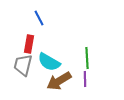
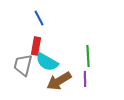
red rectangle: moved 7 px right, 2 px down
green line: moved 1 px right, 2 px up
cyan semicircle: moved 2 px left
